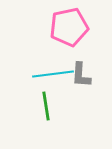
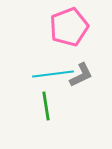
pink pentagon: rotated 9 degrees counterclockwise
gray L-shape: rotated 120 degrees counterclockwise
